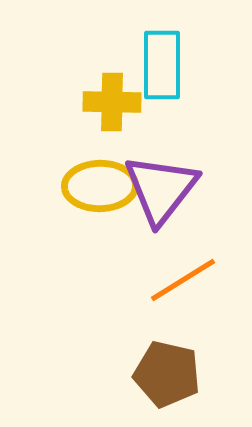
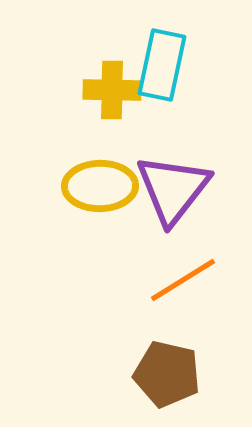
cyan rectangle: rotated 12 degrees clockwise
yellow cross: moved 12 px up
purple triangle: moved 12 px right
